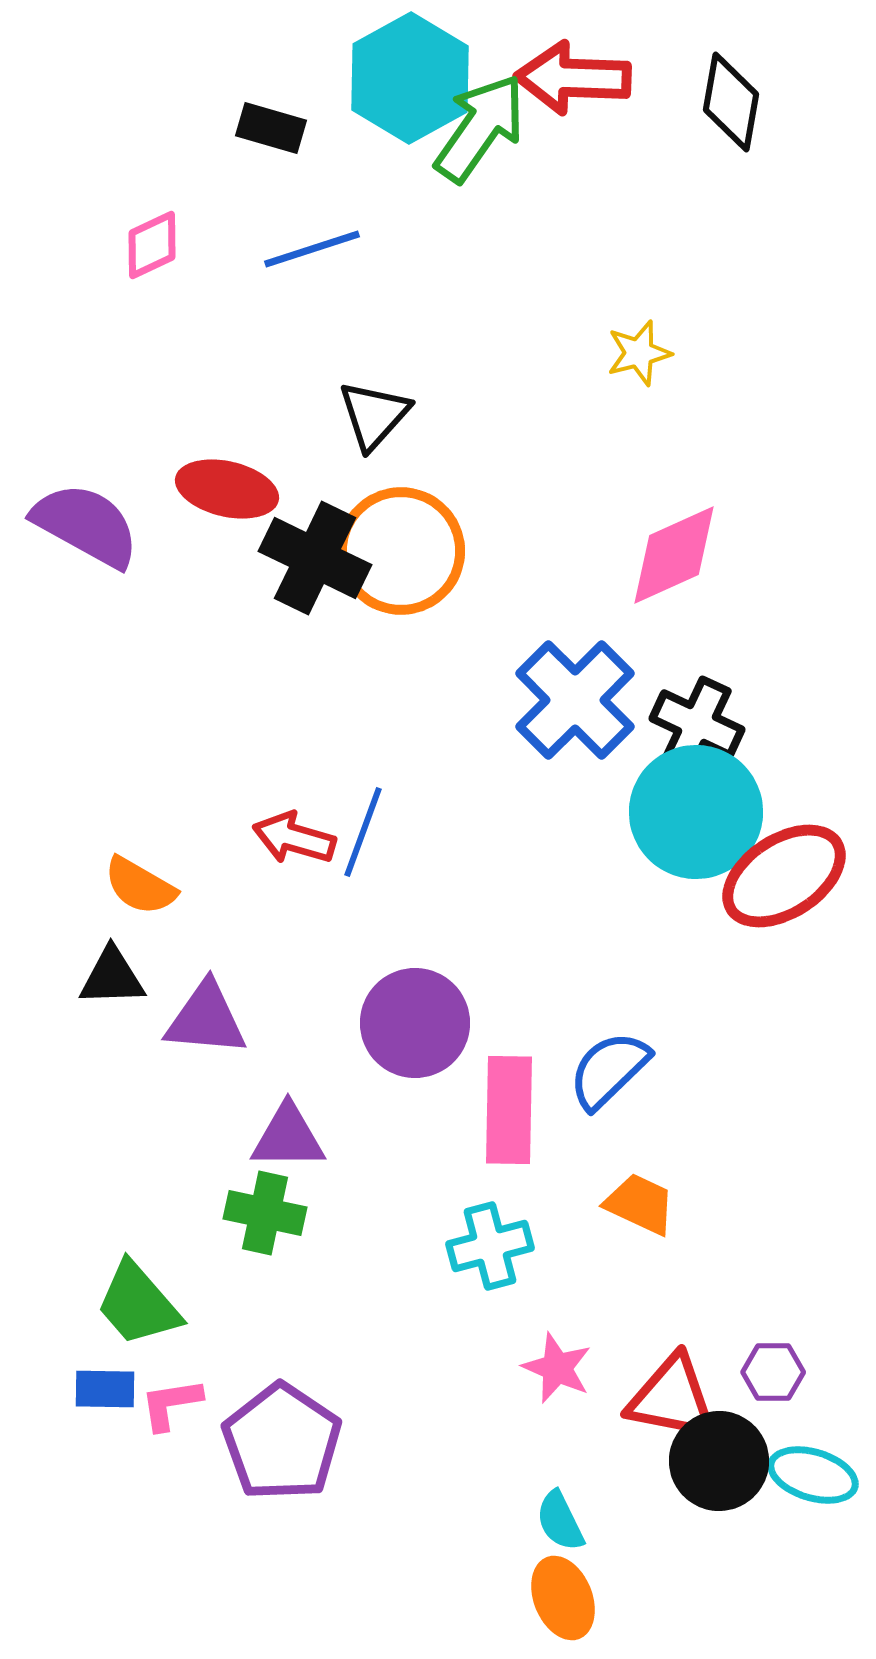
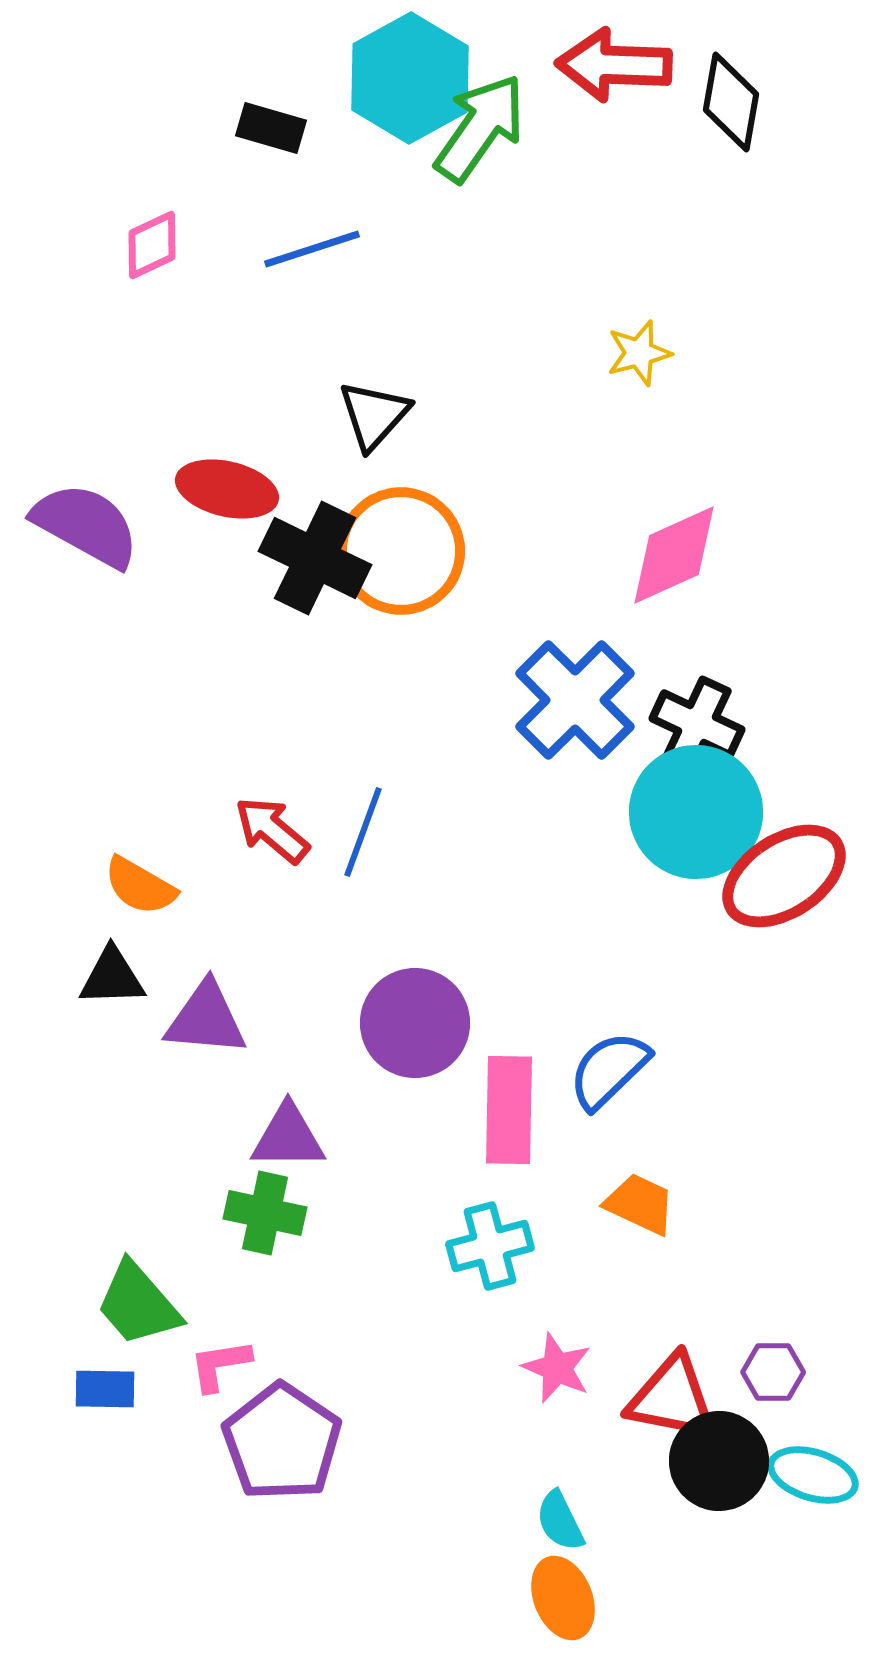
red arrow at (573, 78): moved 41 px right, 13 px up
red arrow at (294, 838): moved 22 px left, 8 px up; rotated 24 degrees clockwise
pink L-shape at (171, 1404): moved 49 px right, 39 px up
